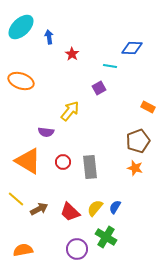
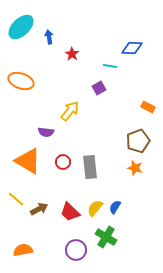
purple circle: moved 1 px left, 1 px down
